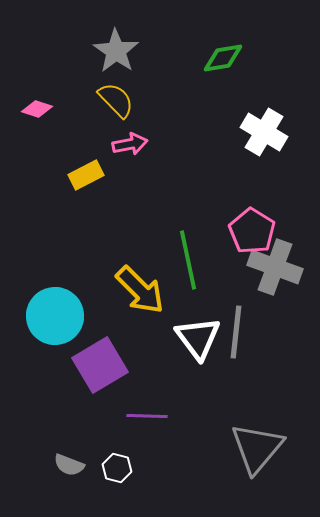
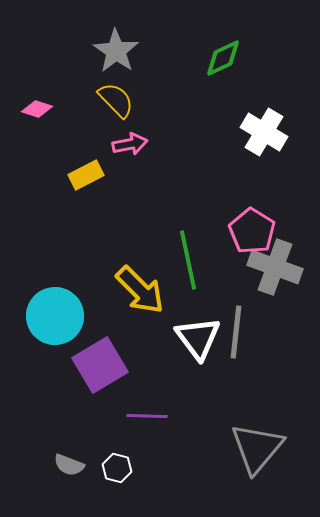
green diamond: rotated 15 degrees counterclockwise
